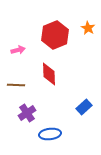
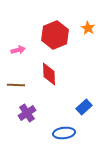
blue ellipse: moved 14 px right, 1 px up
